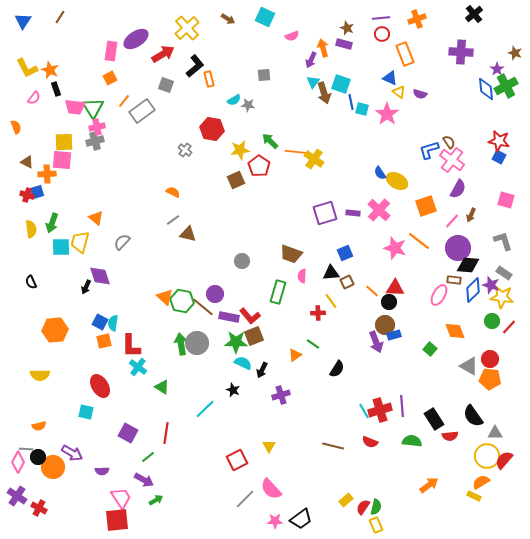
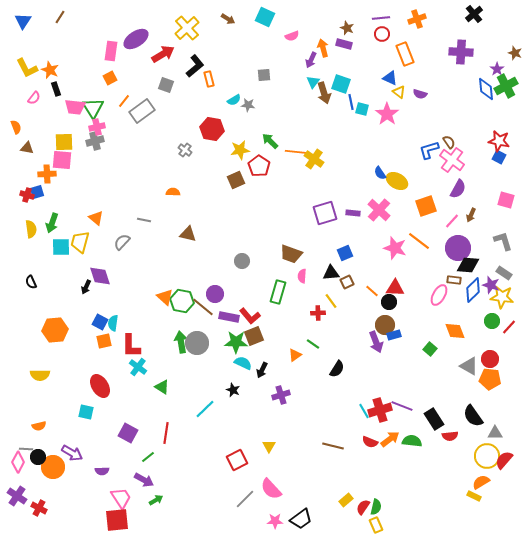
brown triangle at (27, 162): moved 14 px up; rotated 16 degrees counterclockwise
orange semicircle at (173, 192): rotated 24 degrees counterclockwise
gray line at (173, 220): moved 29 px left; rotated 48 degrees clockwise
green arrow at (181, 344): moved 2 px up
purple line at (402, 406): rotated 65 degrees counterclockwise
orange arrow at (429, 485): moved 39 px left, 46 px up
